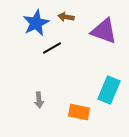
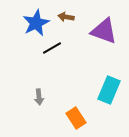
gray arrow: moved 3 px up
orange rectangle: moved 3 px left, 6 px down; rotated 45 degrees clockwise
